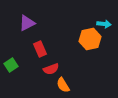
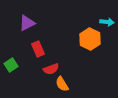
cyan arrow: moved 3 px right, 2 px up
orange hexagon: rotated 20 degrees counterclockwise
red rectangle: moved 2 px left
orange semicircle: moved 1 px left, 1 px up
